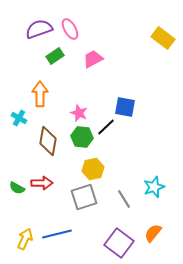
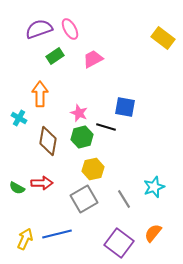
black line: rotated 60 degrees clockwise
green hexagon: rotated 20 degrees counterclockwise
gray square: moved 2 px down; rotated 12 degrees counterclockwise
